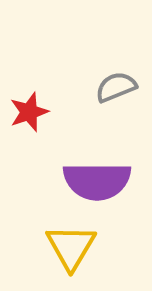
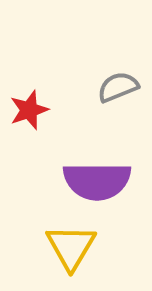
gray semicircle: moved 2 px right
red star: moved 2 px up
